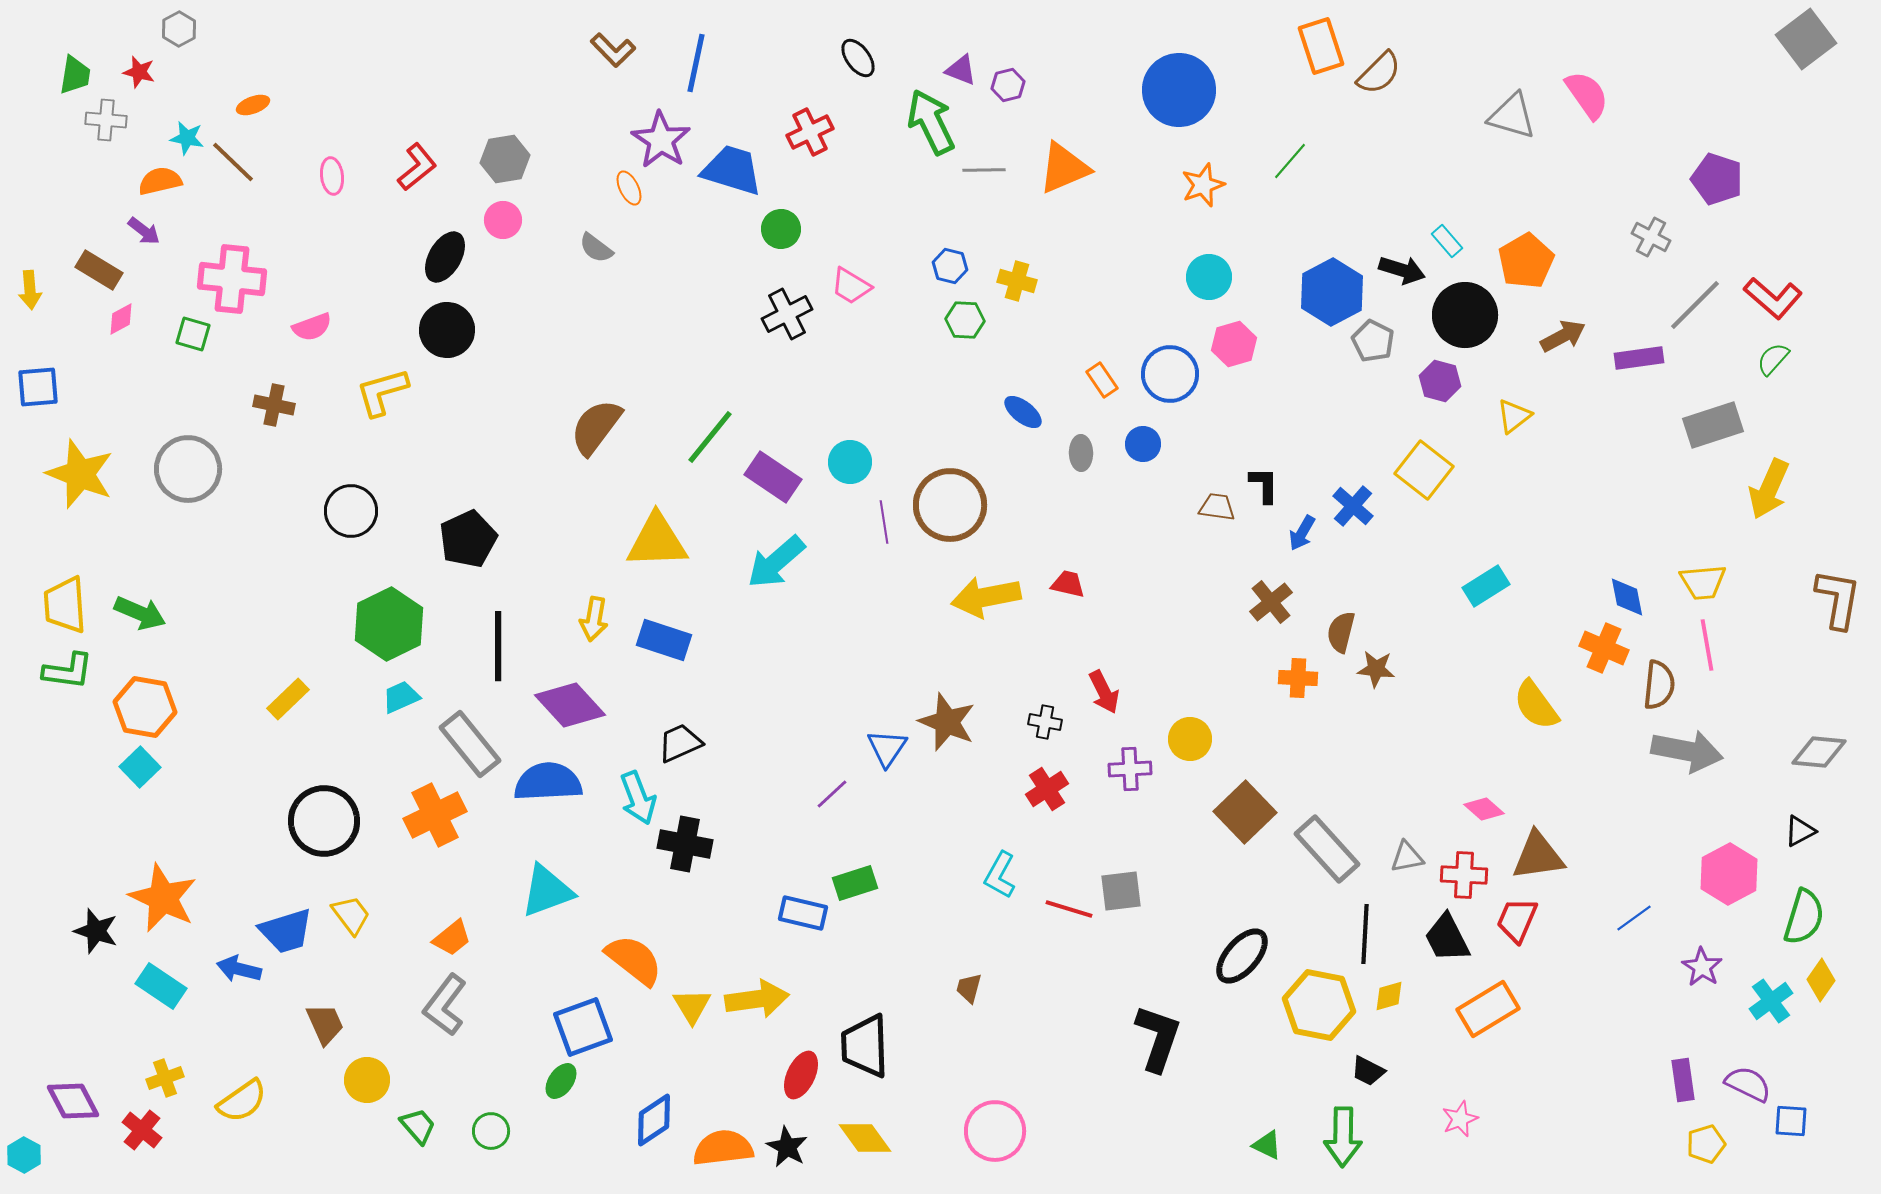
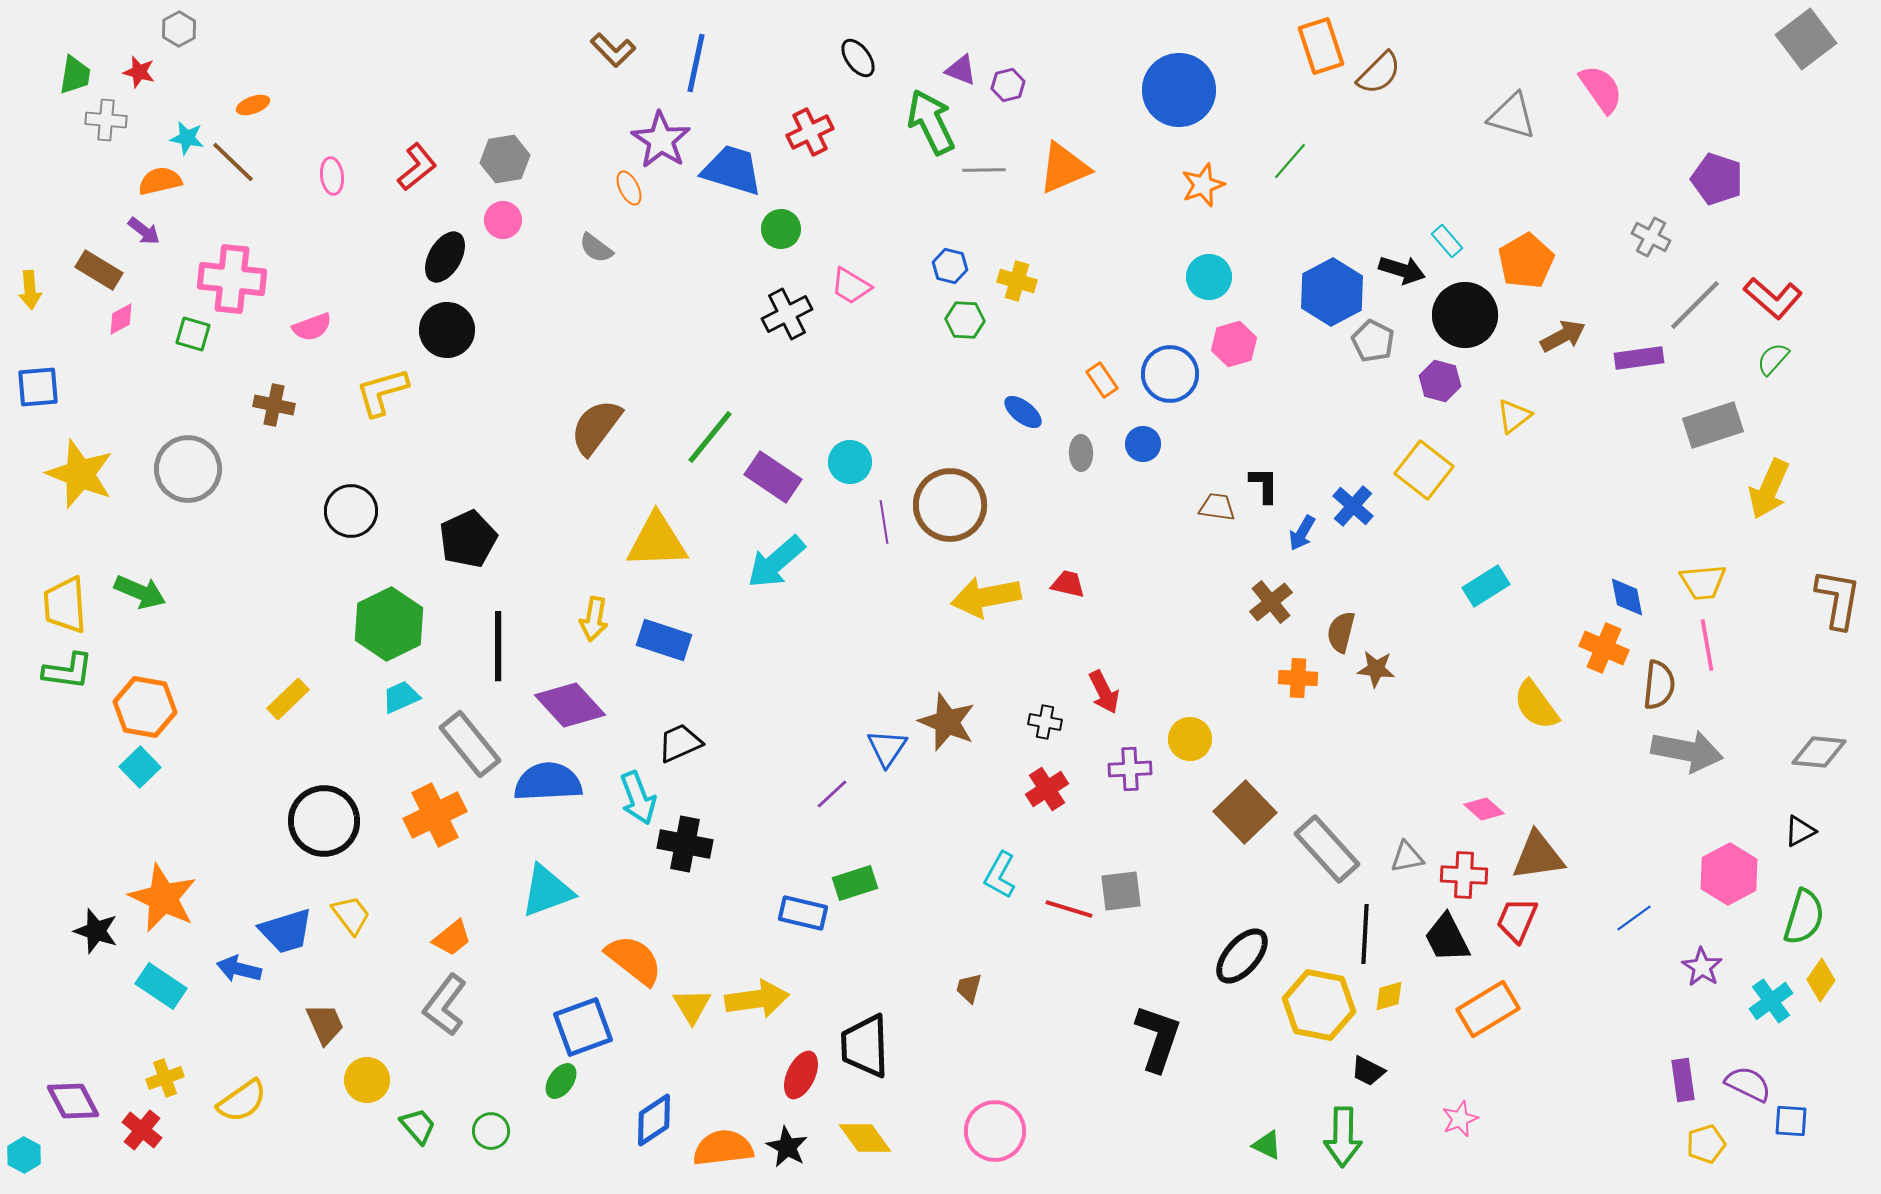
pink semicircle at (1587, 95): moved 14 px right, 6 px up
green arrow at (140, 613): moved 21 px up
